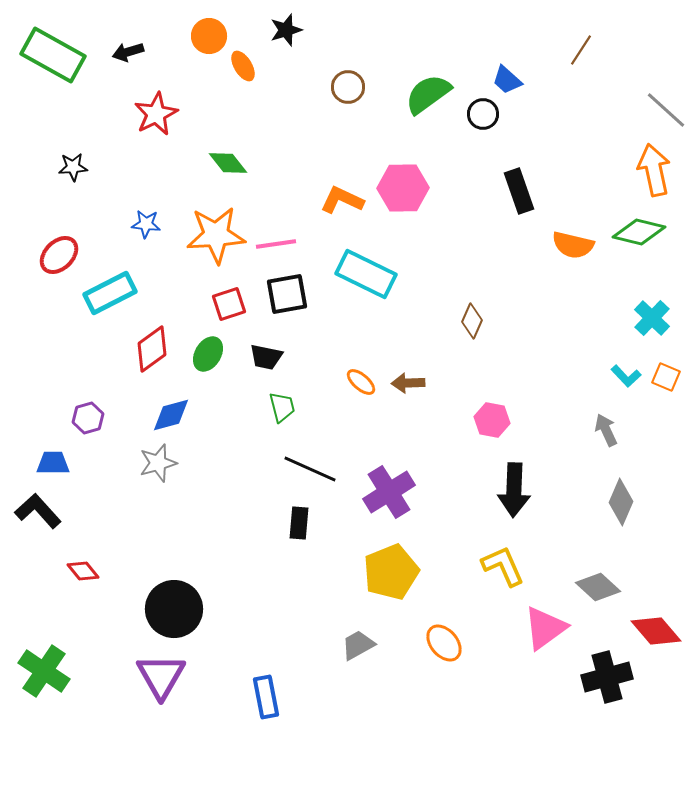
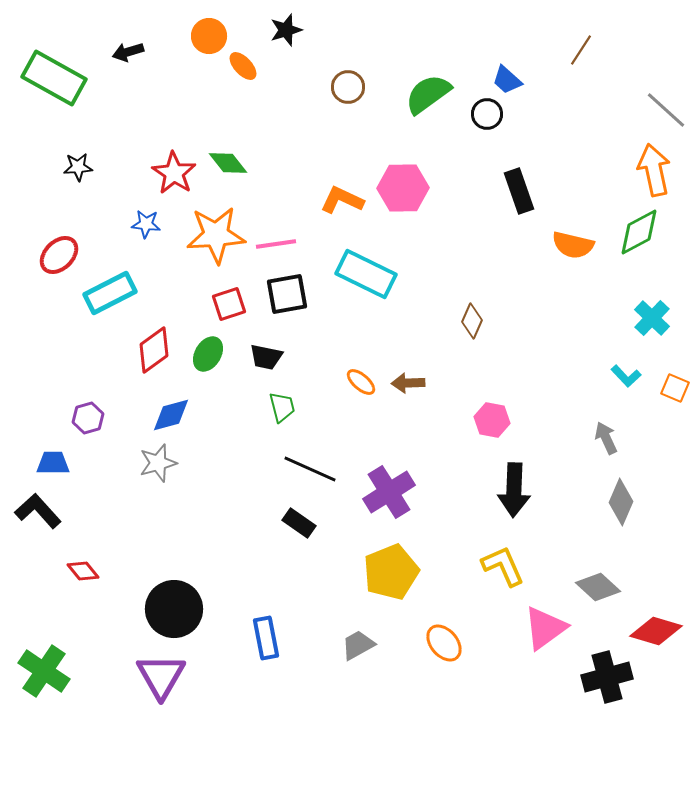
green rectangle at (53, 55): moved 1 px right, 23 px down
orange ellipse at (243, 66): rotated 12 degrees counterclockwise
red star at (156, 114): moved 18 px right, 59 px down; rotated 12 degrees counterclockwise
black circle at (483, 114): moved 4 px right
black star at (73, 167): moved 5 px right
green diamond at (639, 232): rotated 42 degrees counterclockwise
red diamond at (152, 349): moved 2 px right, 1 px down
orange square at (666, 377): moved 9 px right, 11 px down
gray arrow at (606, 430): moved 8 px down
black rectangle at (299, 523): rotated 60 degrees counterclockwise
red diamond at (656, 631): rotated 33 degrees counterclockwise
blue rectangle at (266, 697): moved 59 px up
